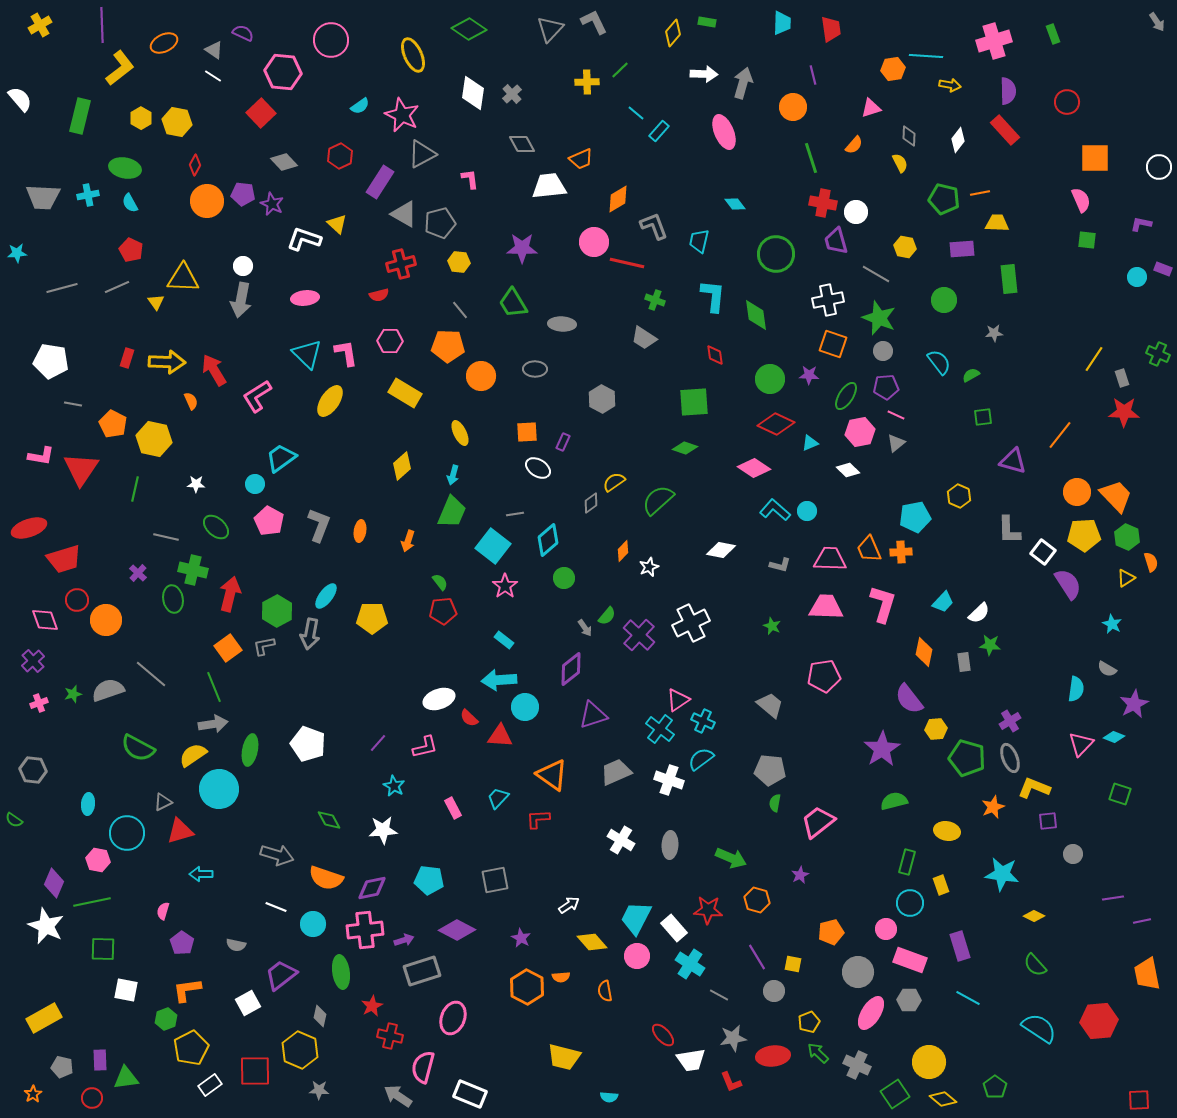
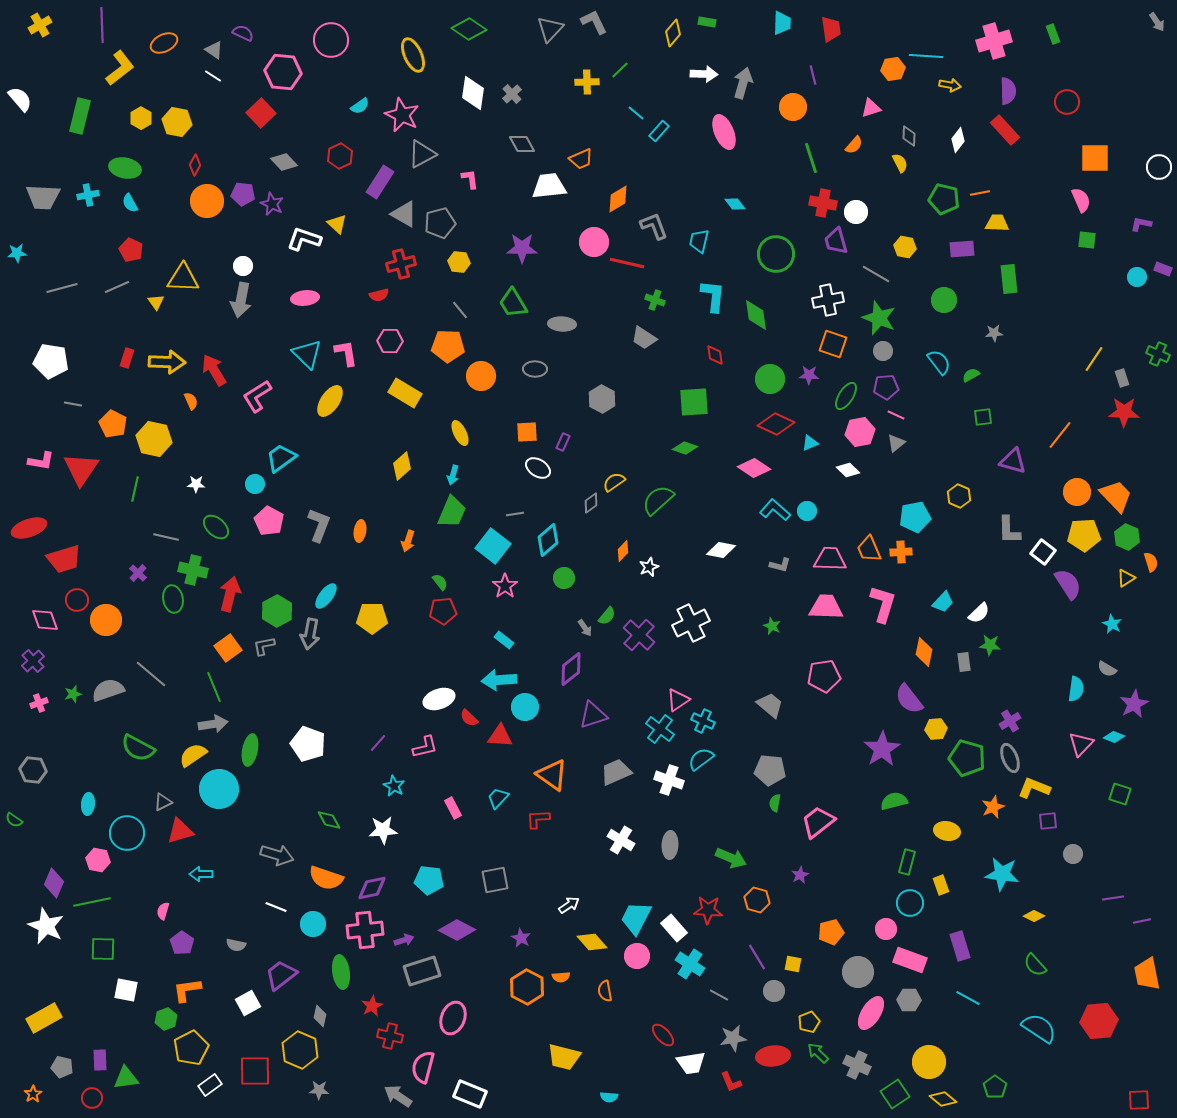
pink L-shape at (41, 456): moved 5 px down
white trapezoid at (691, 1060): moved 3 px down
